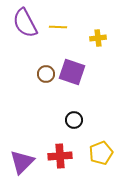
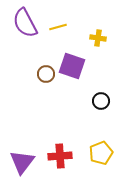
yellow line: rotated 18 degrees counterclockwise
yellow cross: rotated 14 degrees clockwise
purple square: moved 6 px up
black circle: moved 27 px right, 19 px up
purple triangle: rotated 8 degrees counterclockwise
